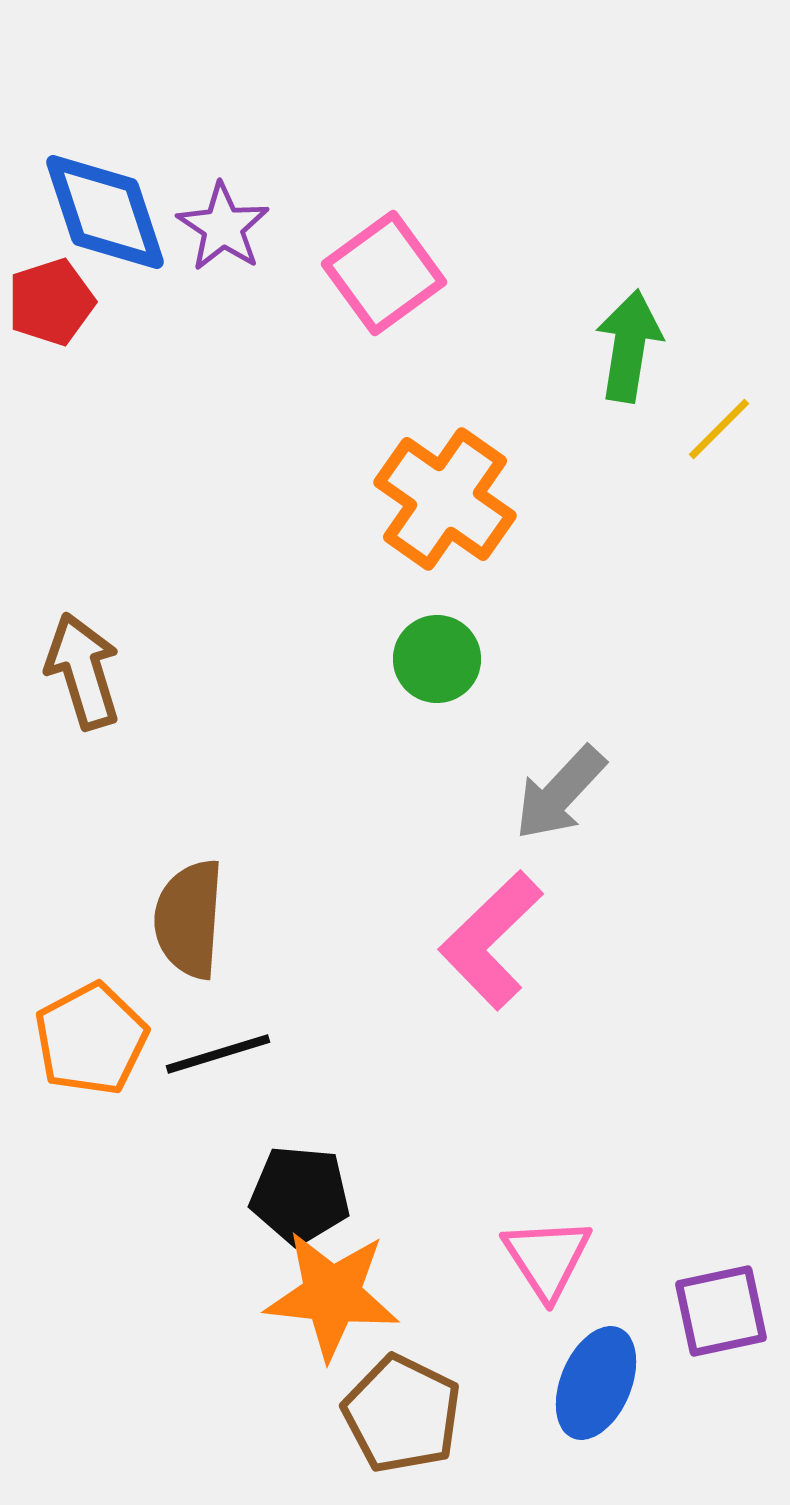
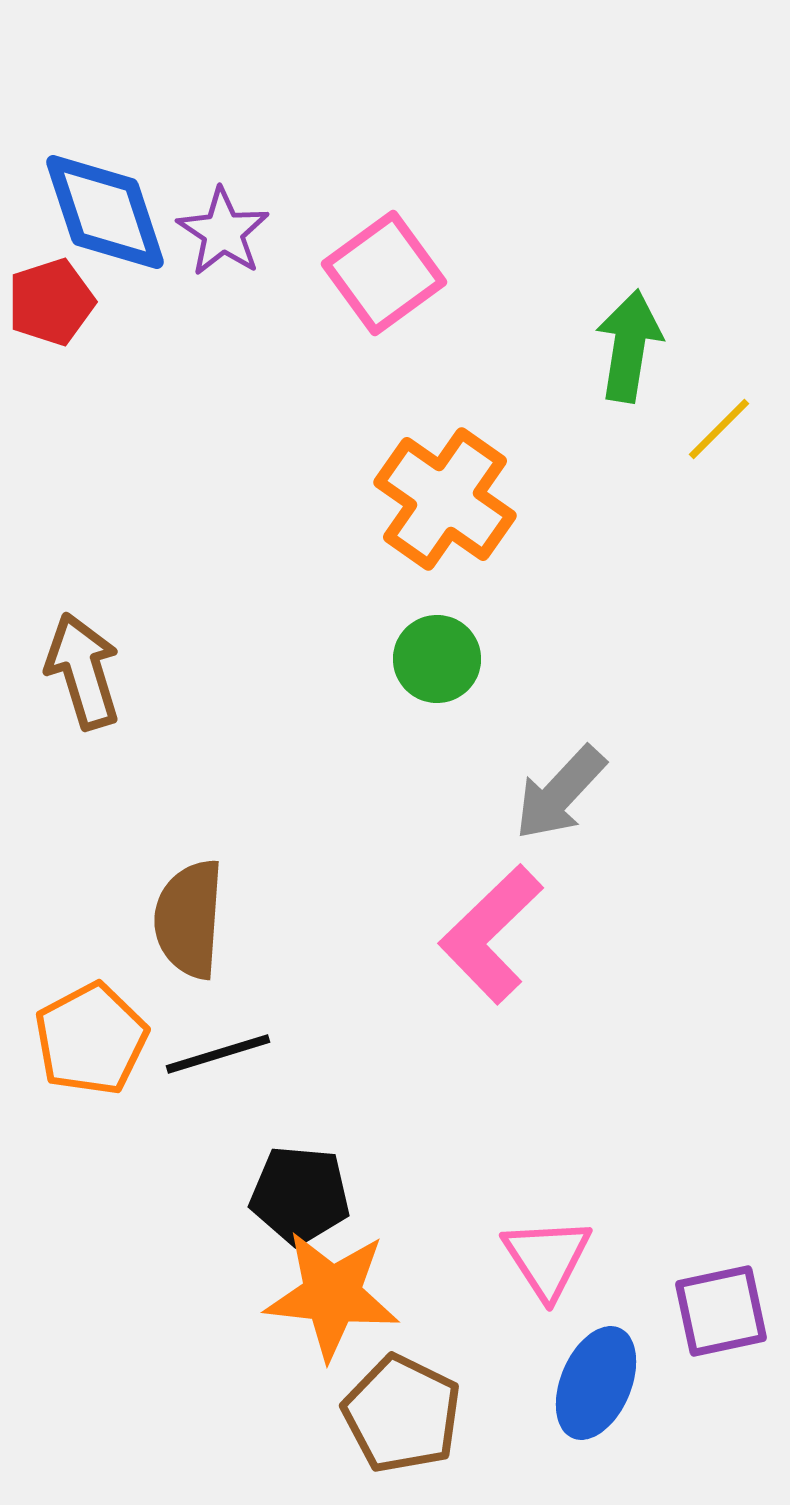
purple star: moved 5 px down
pink L-shape: moved 6 px up
